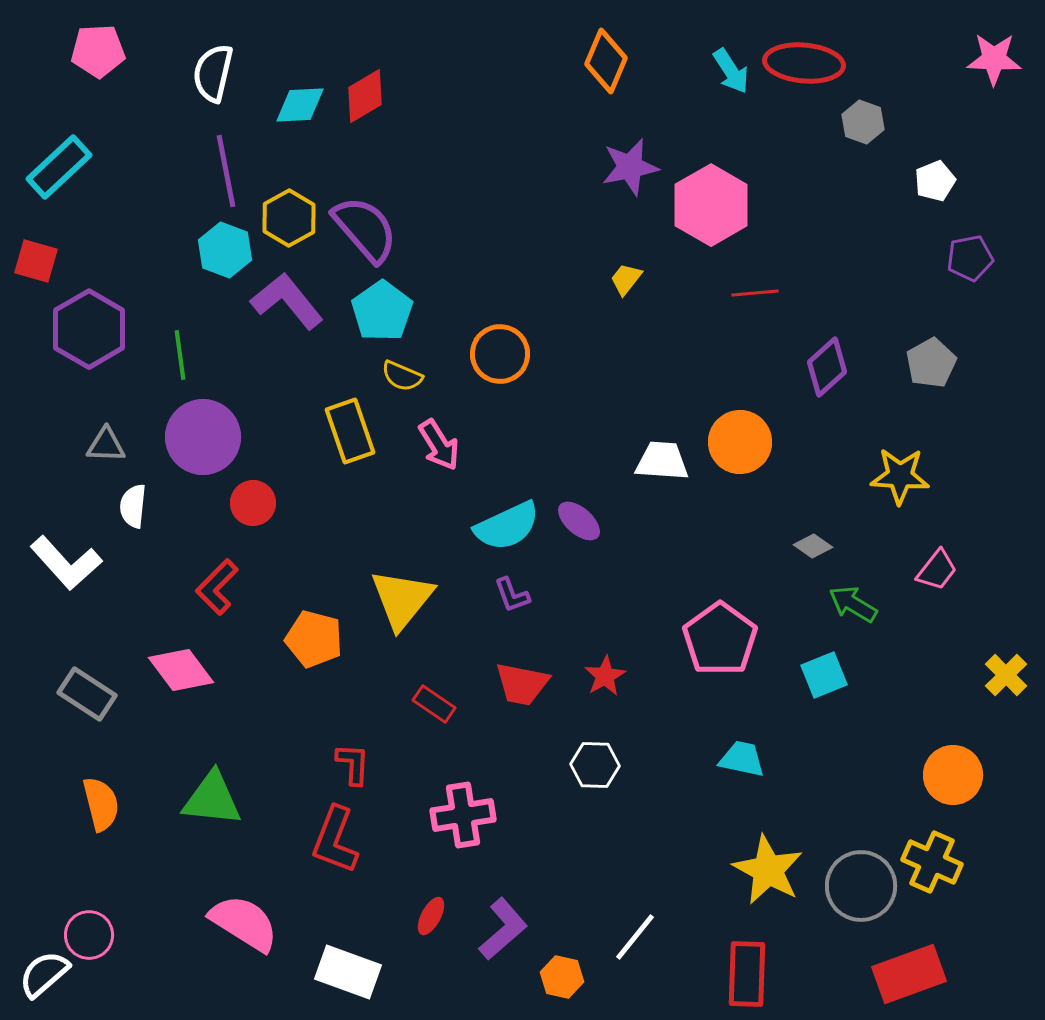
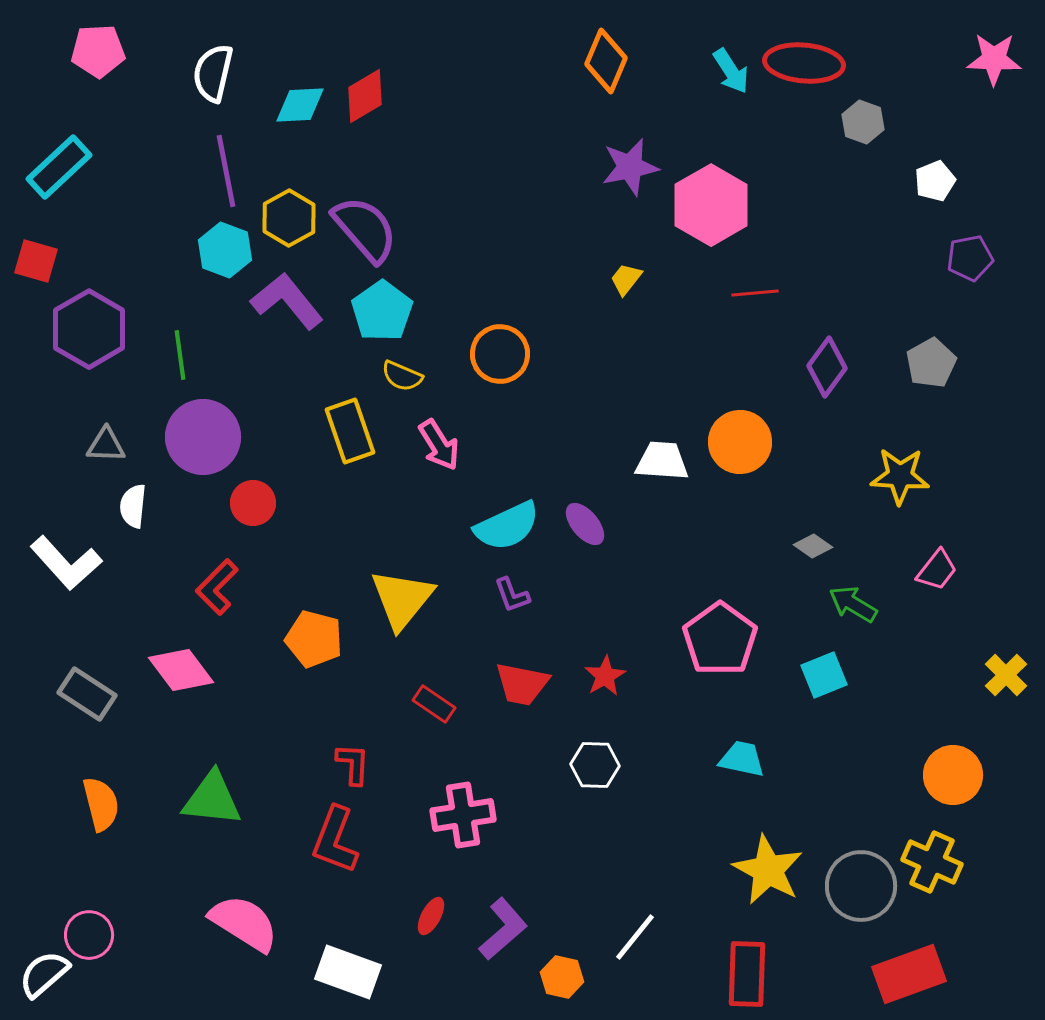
purple diamond at (827, 367): rotated 12 degrees counterclockwise
purple ellipse at (579, 521): moved 6 px right, 3 px down; rotated 9 degrees clockwise
